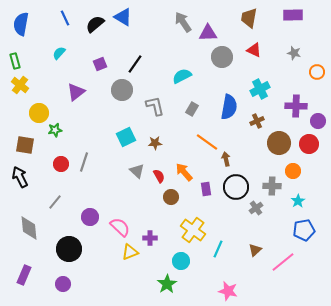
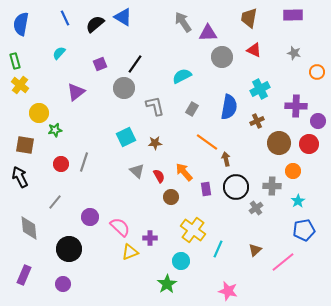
gray circle at (122, 90): moved 2 px right, 2 px up
